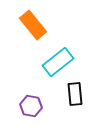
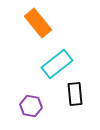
orange rectangle: moved 5 px right, 2 px up
cyan rectangle: moved 1 px left, 2 px down
